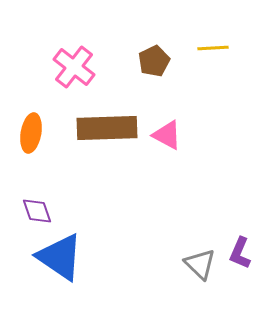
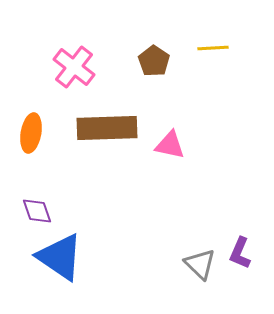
brown pentagon: rotated 12 degrees counterclockwise
pink triangle: moved 3 px right, 10 px down; rotated 16 degrees counterclockwise
